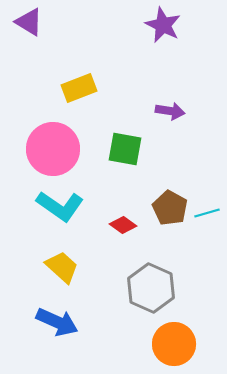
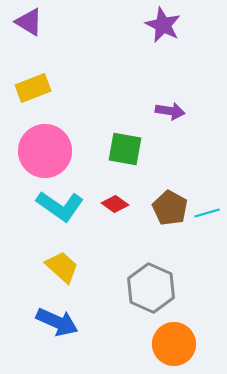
yellow rectangle: moved 46 px left
pink circle: moved 8 px left, 2 px down
red diamond: moved 8 px left, 21 px up
